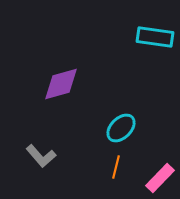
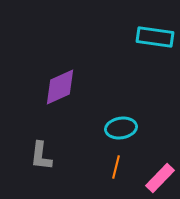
purple diamond: moved 1 px left, 3 px down; rotated 9 degrees counterclockwise
cyan ellipse: rotated 36 degrees clockwise
gray L-shape: rotated 48 degrees clockwise
